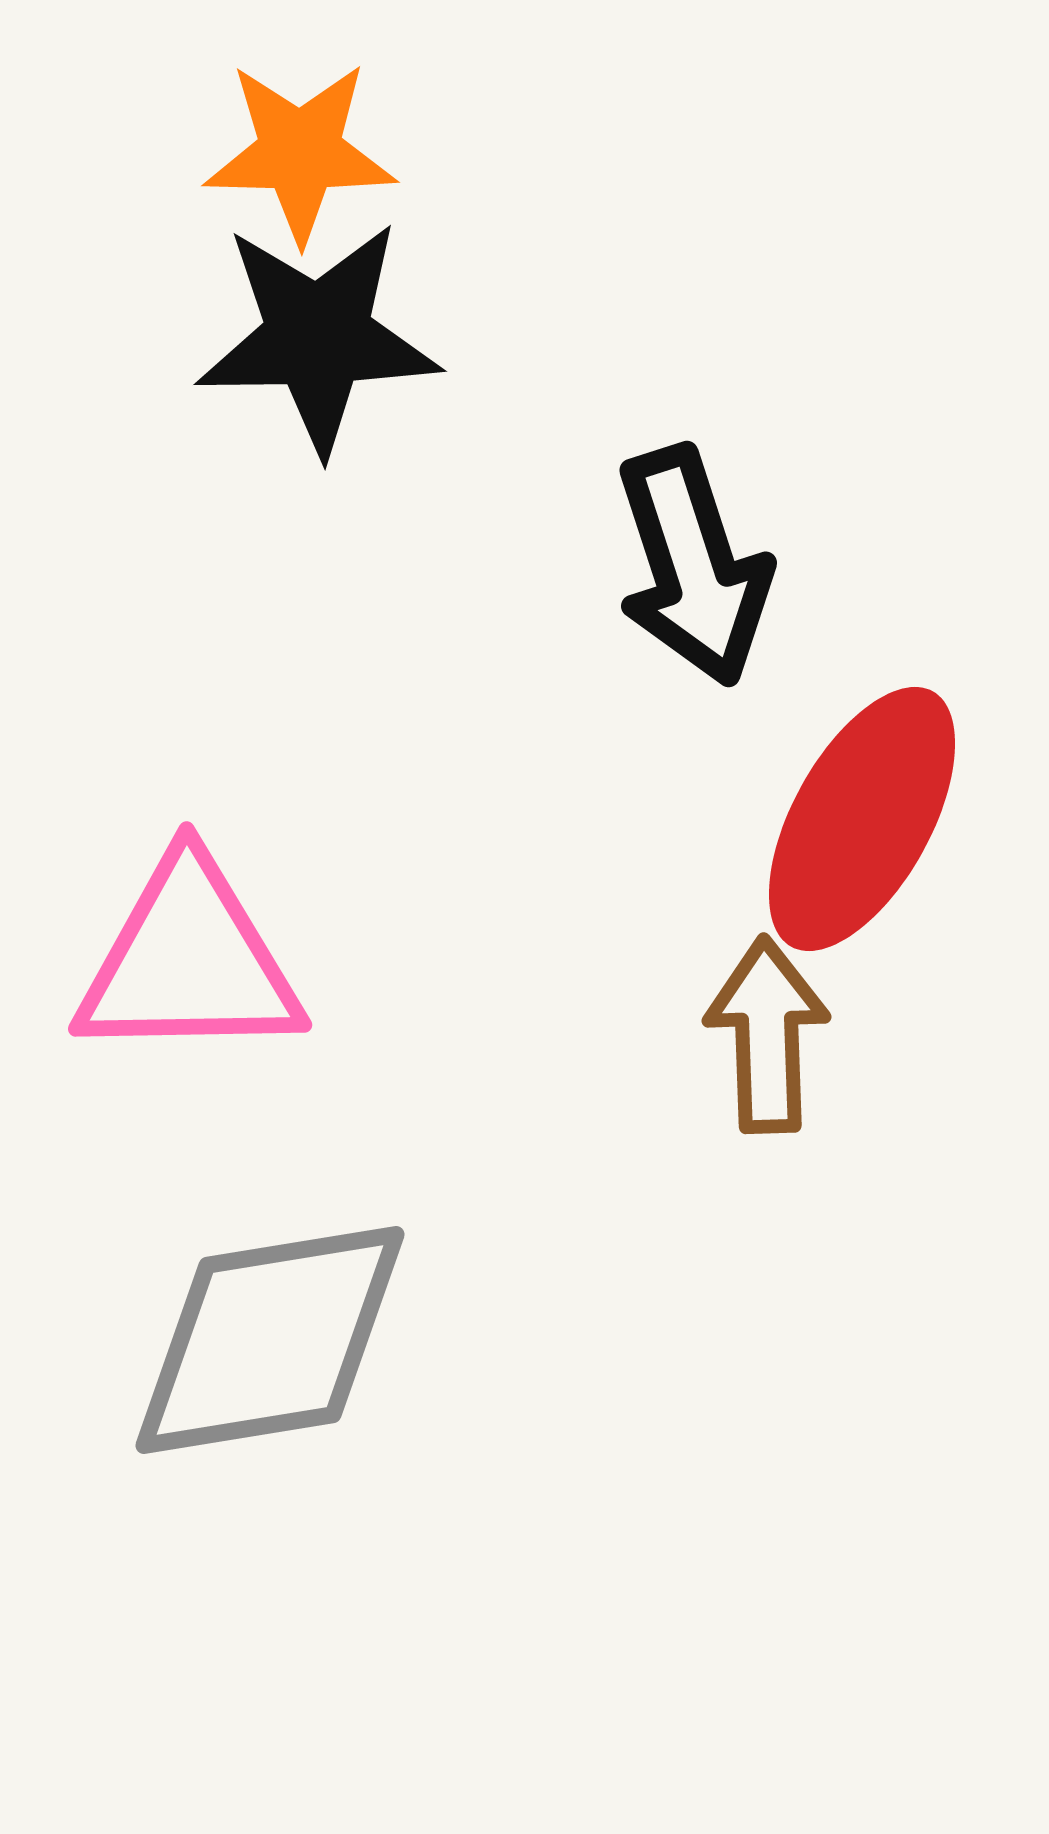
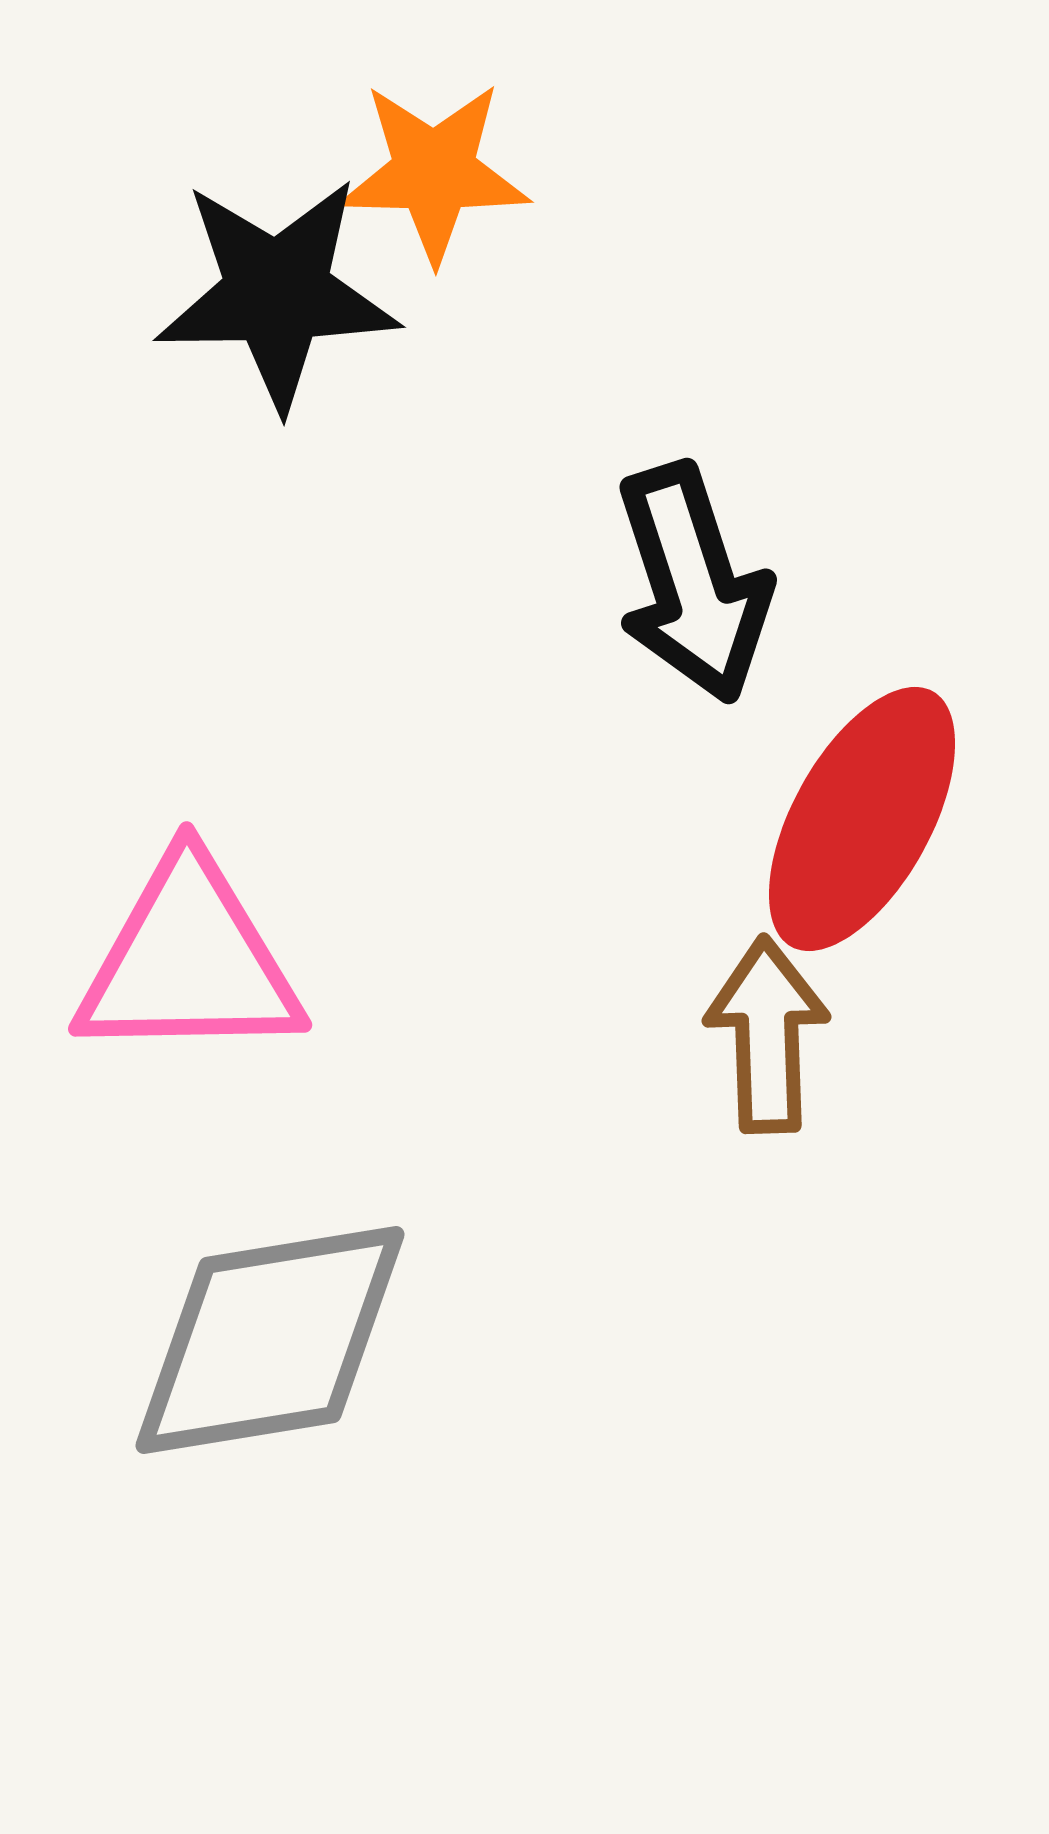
orange star: moved 134 px right, 20 px down
black star: moved 41 px left, 44 px up
black arrow: moved 17 px down
